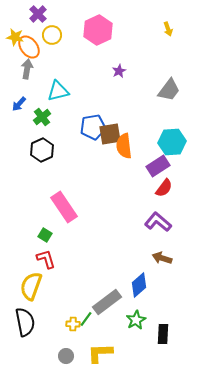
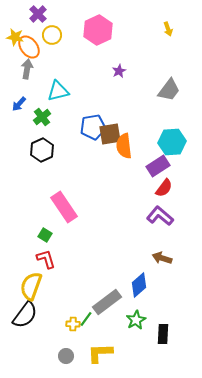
purple L-shape: moved 2 px right, 6 px up
black semicircle: moved 7 px up; rotated 48 degrees clockwise
